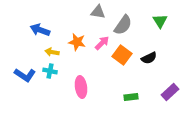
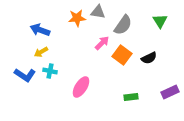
orange star: moved 24 px up; rotated 18 degrees counterclockwise
yellow arrow: moved 11 px left; rotated 40 degrees counterclockwise
pink ellipse: rotated 40 degrees clockwise
purple rectangle: rotated 18 degrees clockwise
